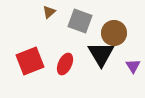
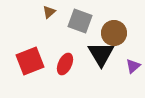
purple triangle: rotated 21 degrees clockwise
